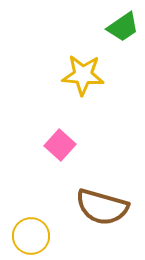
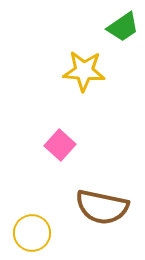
yellow star: moved 1 px right, 4 px up
brown semicircle: rotated 4 degrees counterclockwise
yellow circle: moved 1 px right, 3 px up
